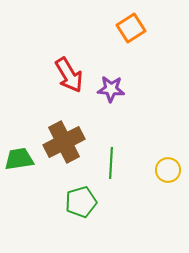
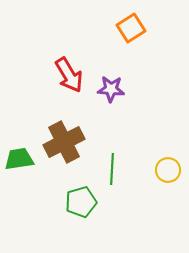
green line: moved 1 px right, 6 px down
